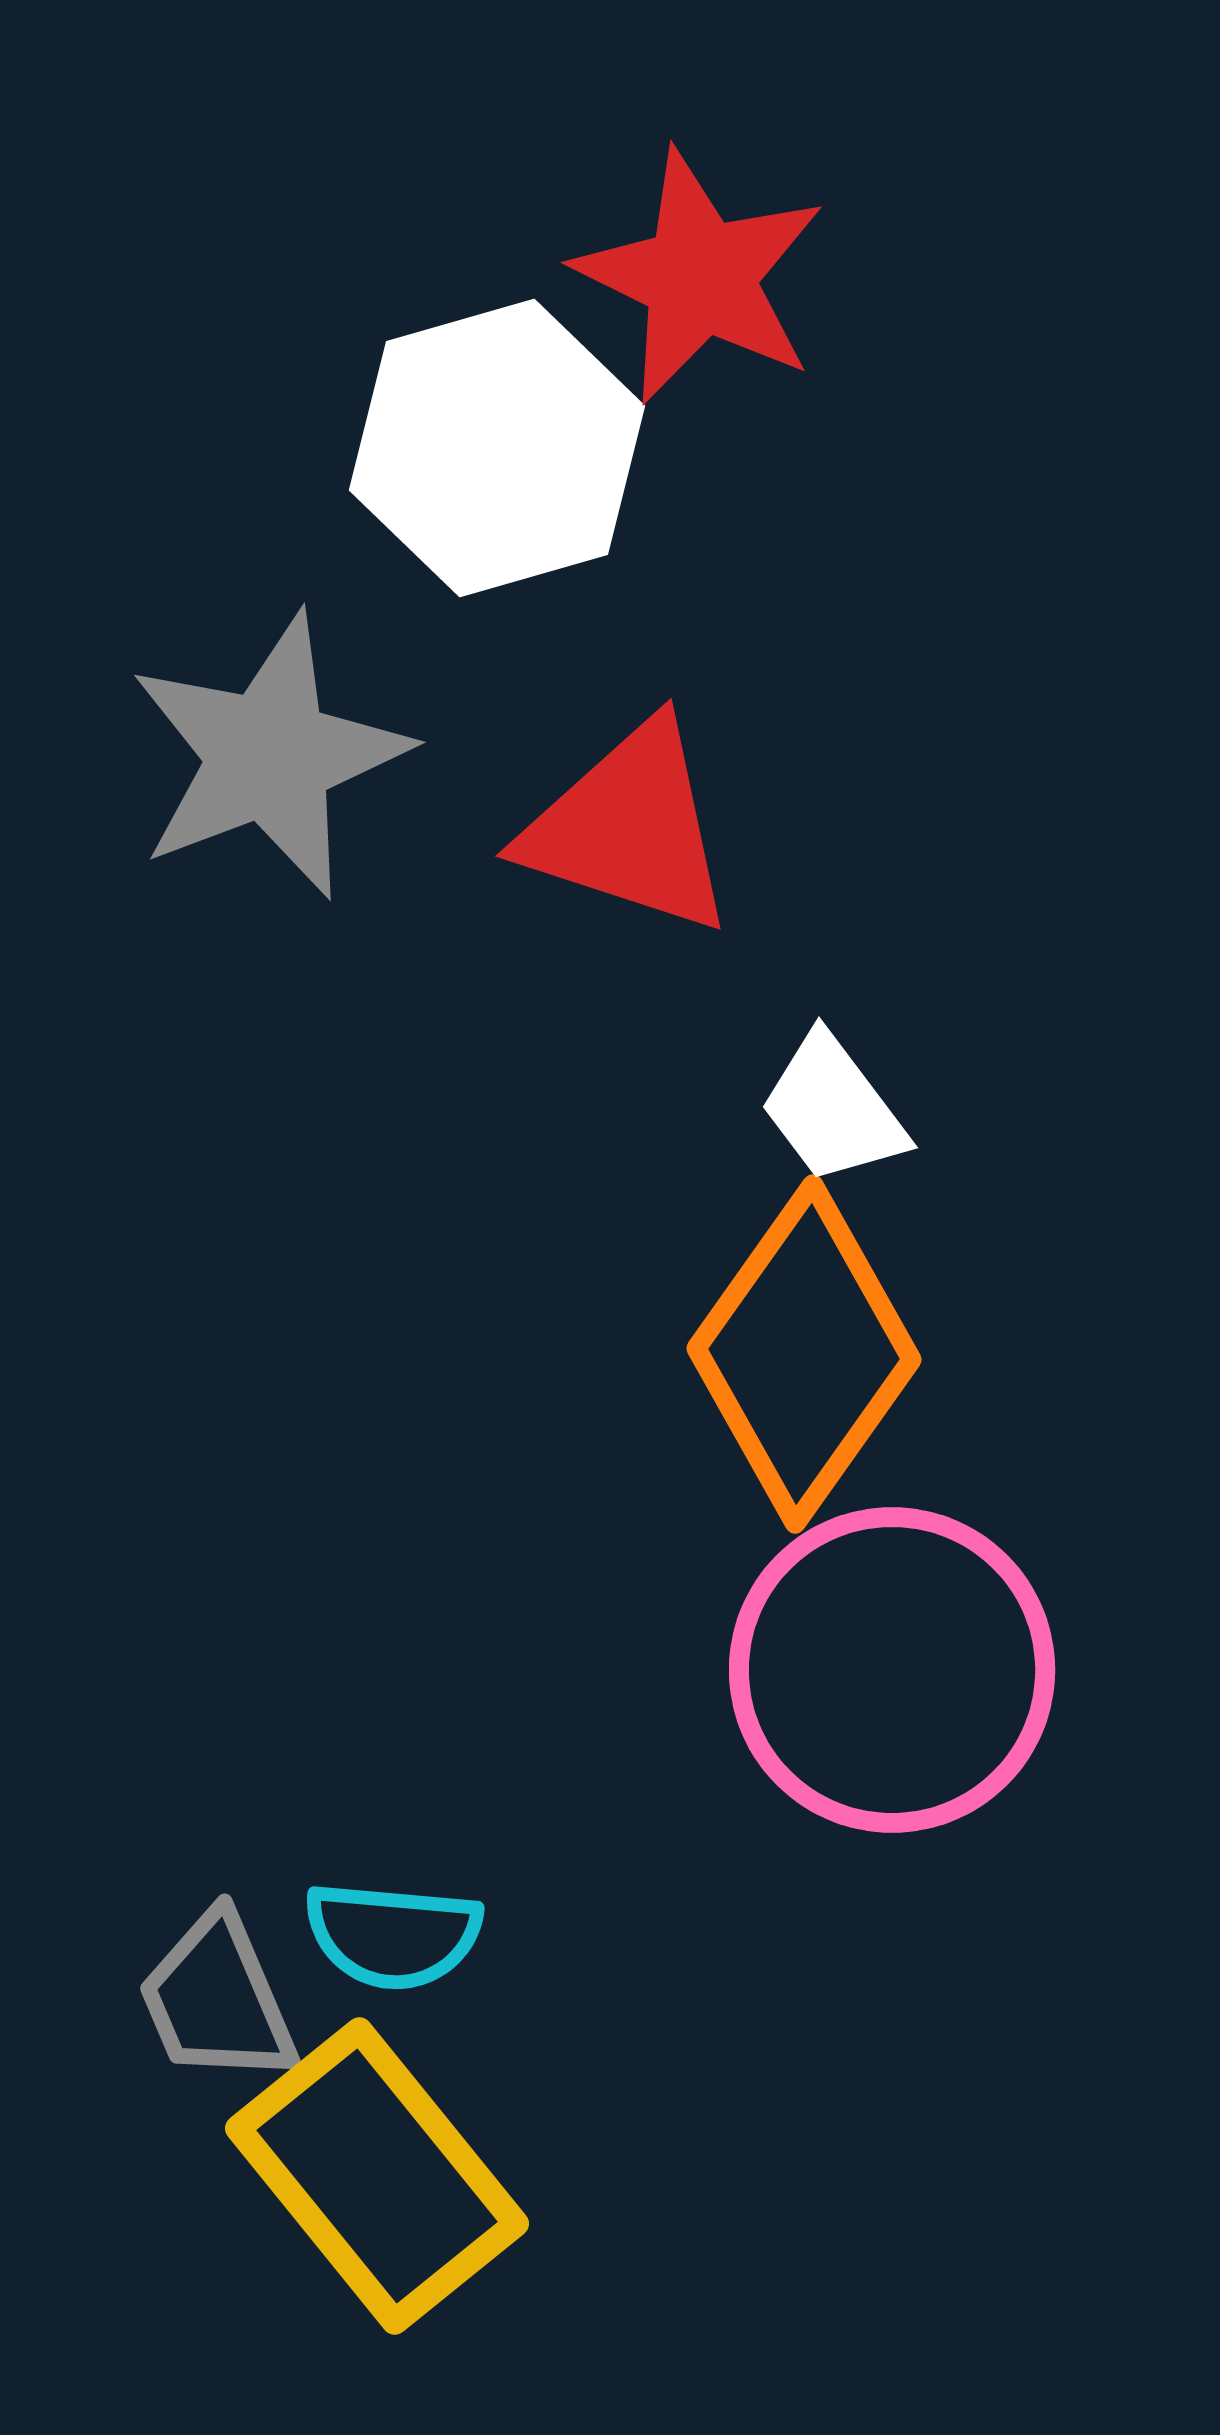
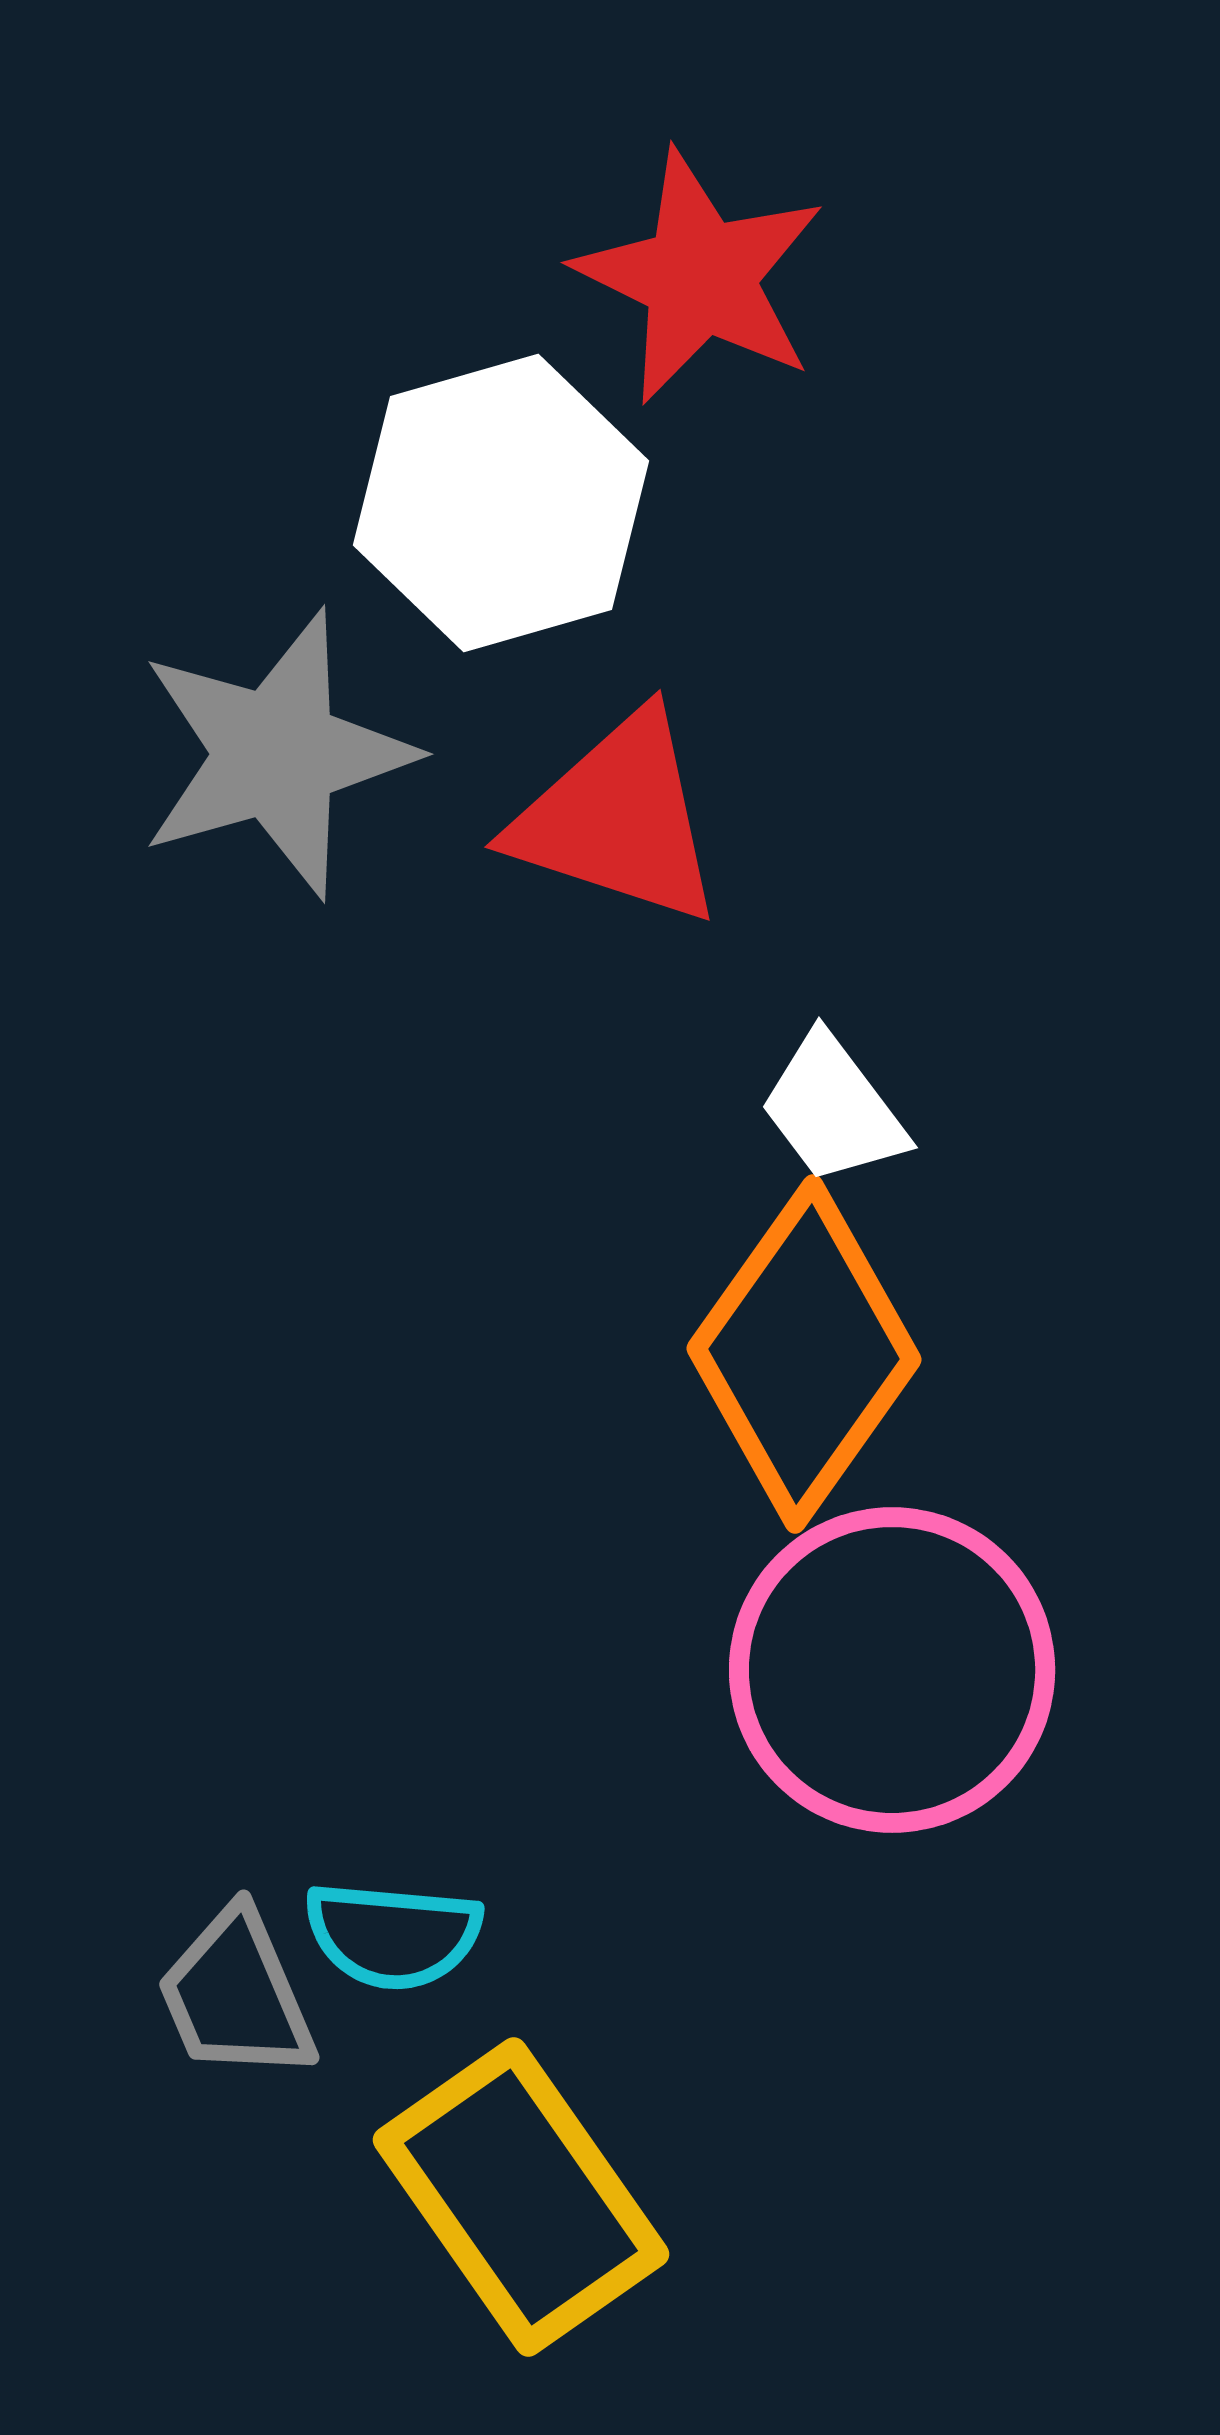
white hexagon: moved 4 px right, 55 px down
gray star: moved 7 px right, 2 px up; rotated 5 degrees clockwise
red triangle: moved 11 px left, 9 px up
gray trapezoid: moved 19 px right, 4 px up
yellow rectangle: moved 144 px right, 21 px down; rotated 4 degrees clockwise
